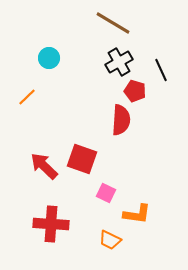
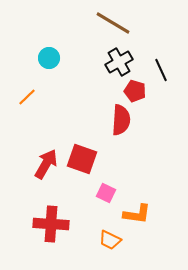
red arrow: moved 2 px right, 2 px up; rotated 76 degrees clockwise
